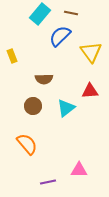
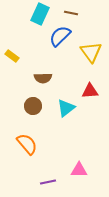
cyan rectangle: rotated 15 degrees counterclockwise
yellow rectangle: rotated 32 degrees counterclockwise
brown semicircle: moved 1 px left, 1 px up
